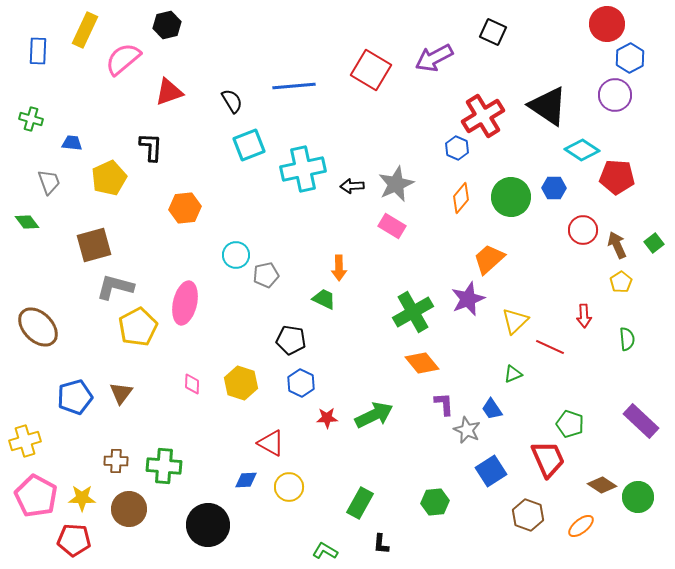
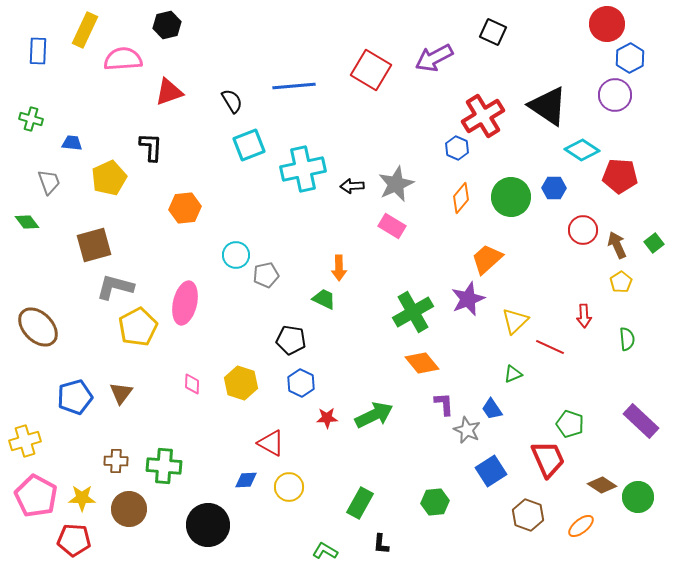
pink semicircle at (123, 59): rotated 36 degrees clockwise
red pentagon at (617, 177): moved 3 px right, 1 px up
orange trapezoid at (489, 259): moved 2 px left
